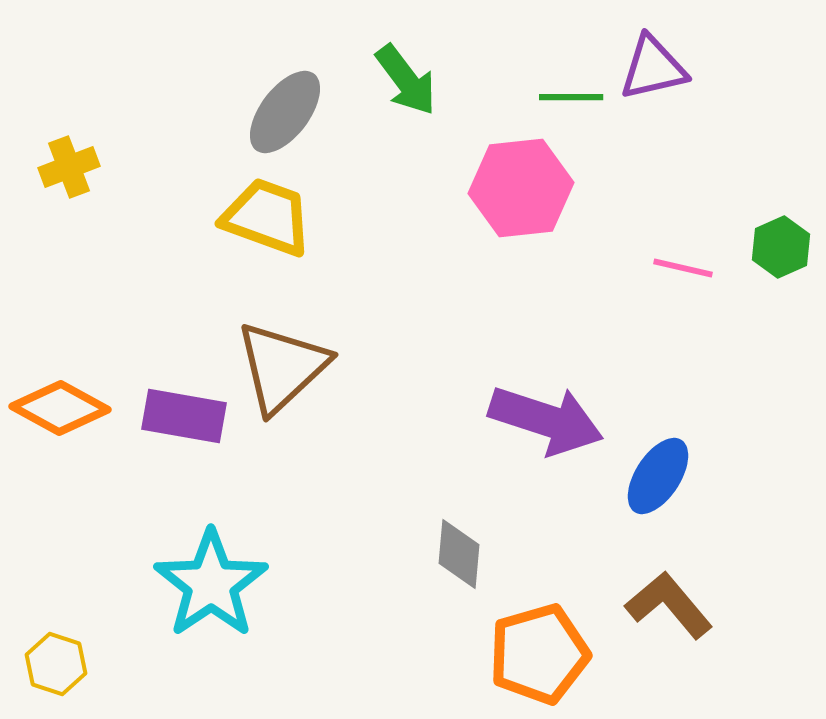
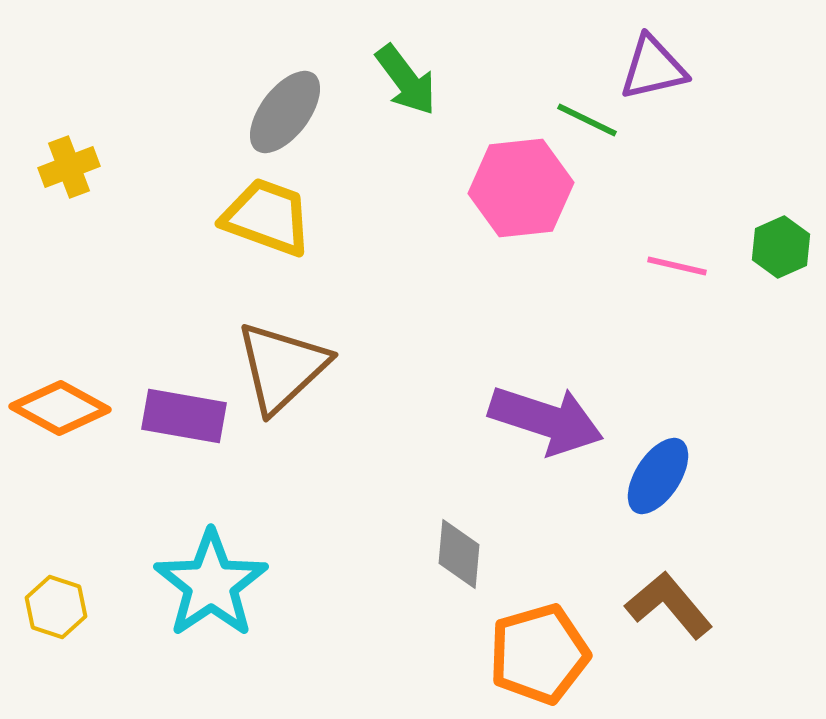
green line: moved 16 px right, 23 px down; rotated 26 degrees clockwise
pink line: moved 6 px left, 2 px up
yellow hexagon: moved 57 px up
